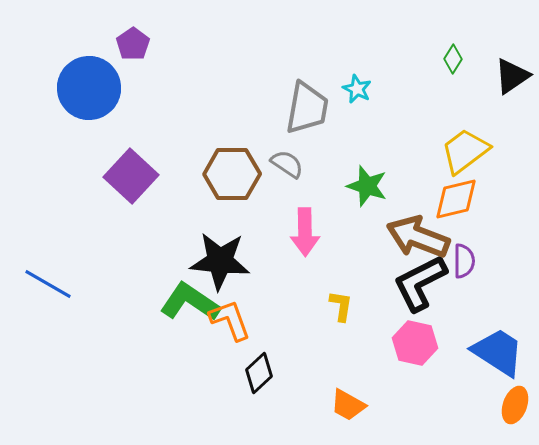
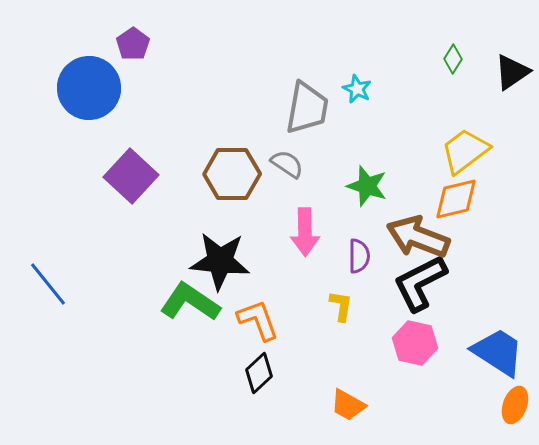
black triangle: moved 4 px up
purple semicircle: moved 105 px left, 5 px up
blue line: rotated 21 degrees clockwise
orange L-shape: moved 28 px right
